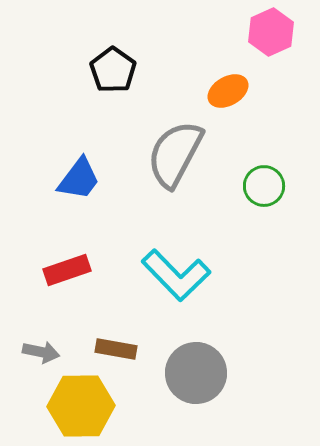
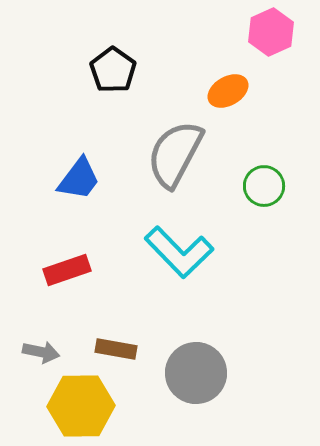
cyan L-shape: moved 3 px right, 23 px up
